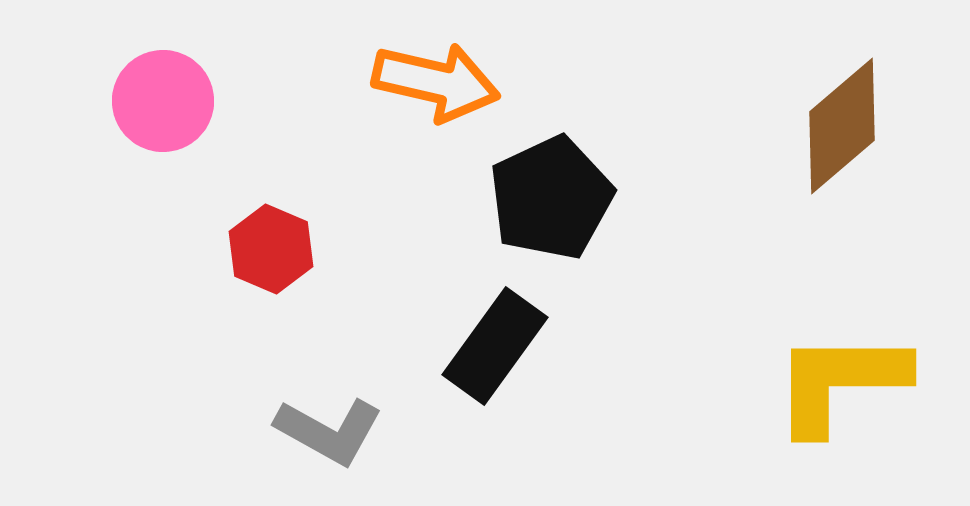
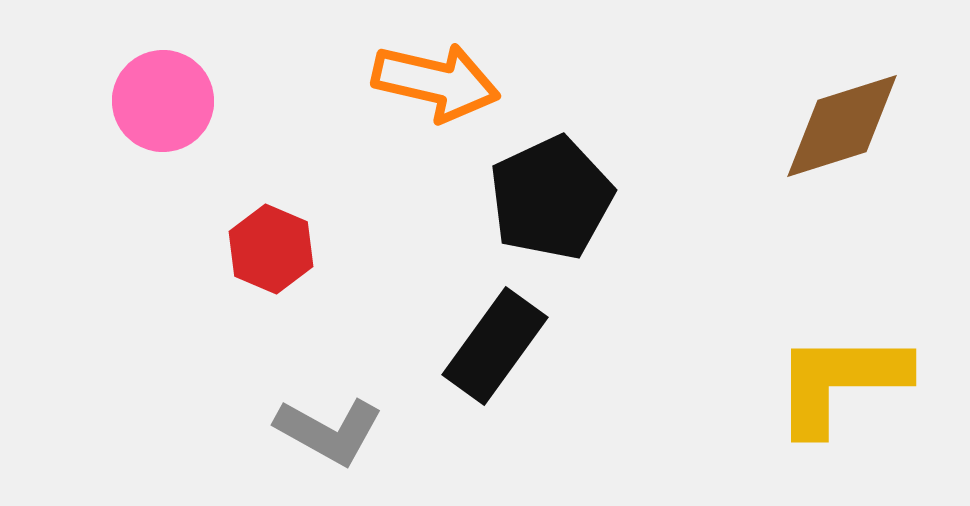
brown diamond: rotated 23 degrees clockwise
